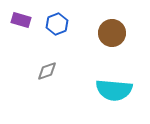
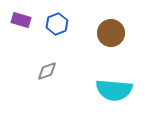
brown circle: moved 1 px left
